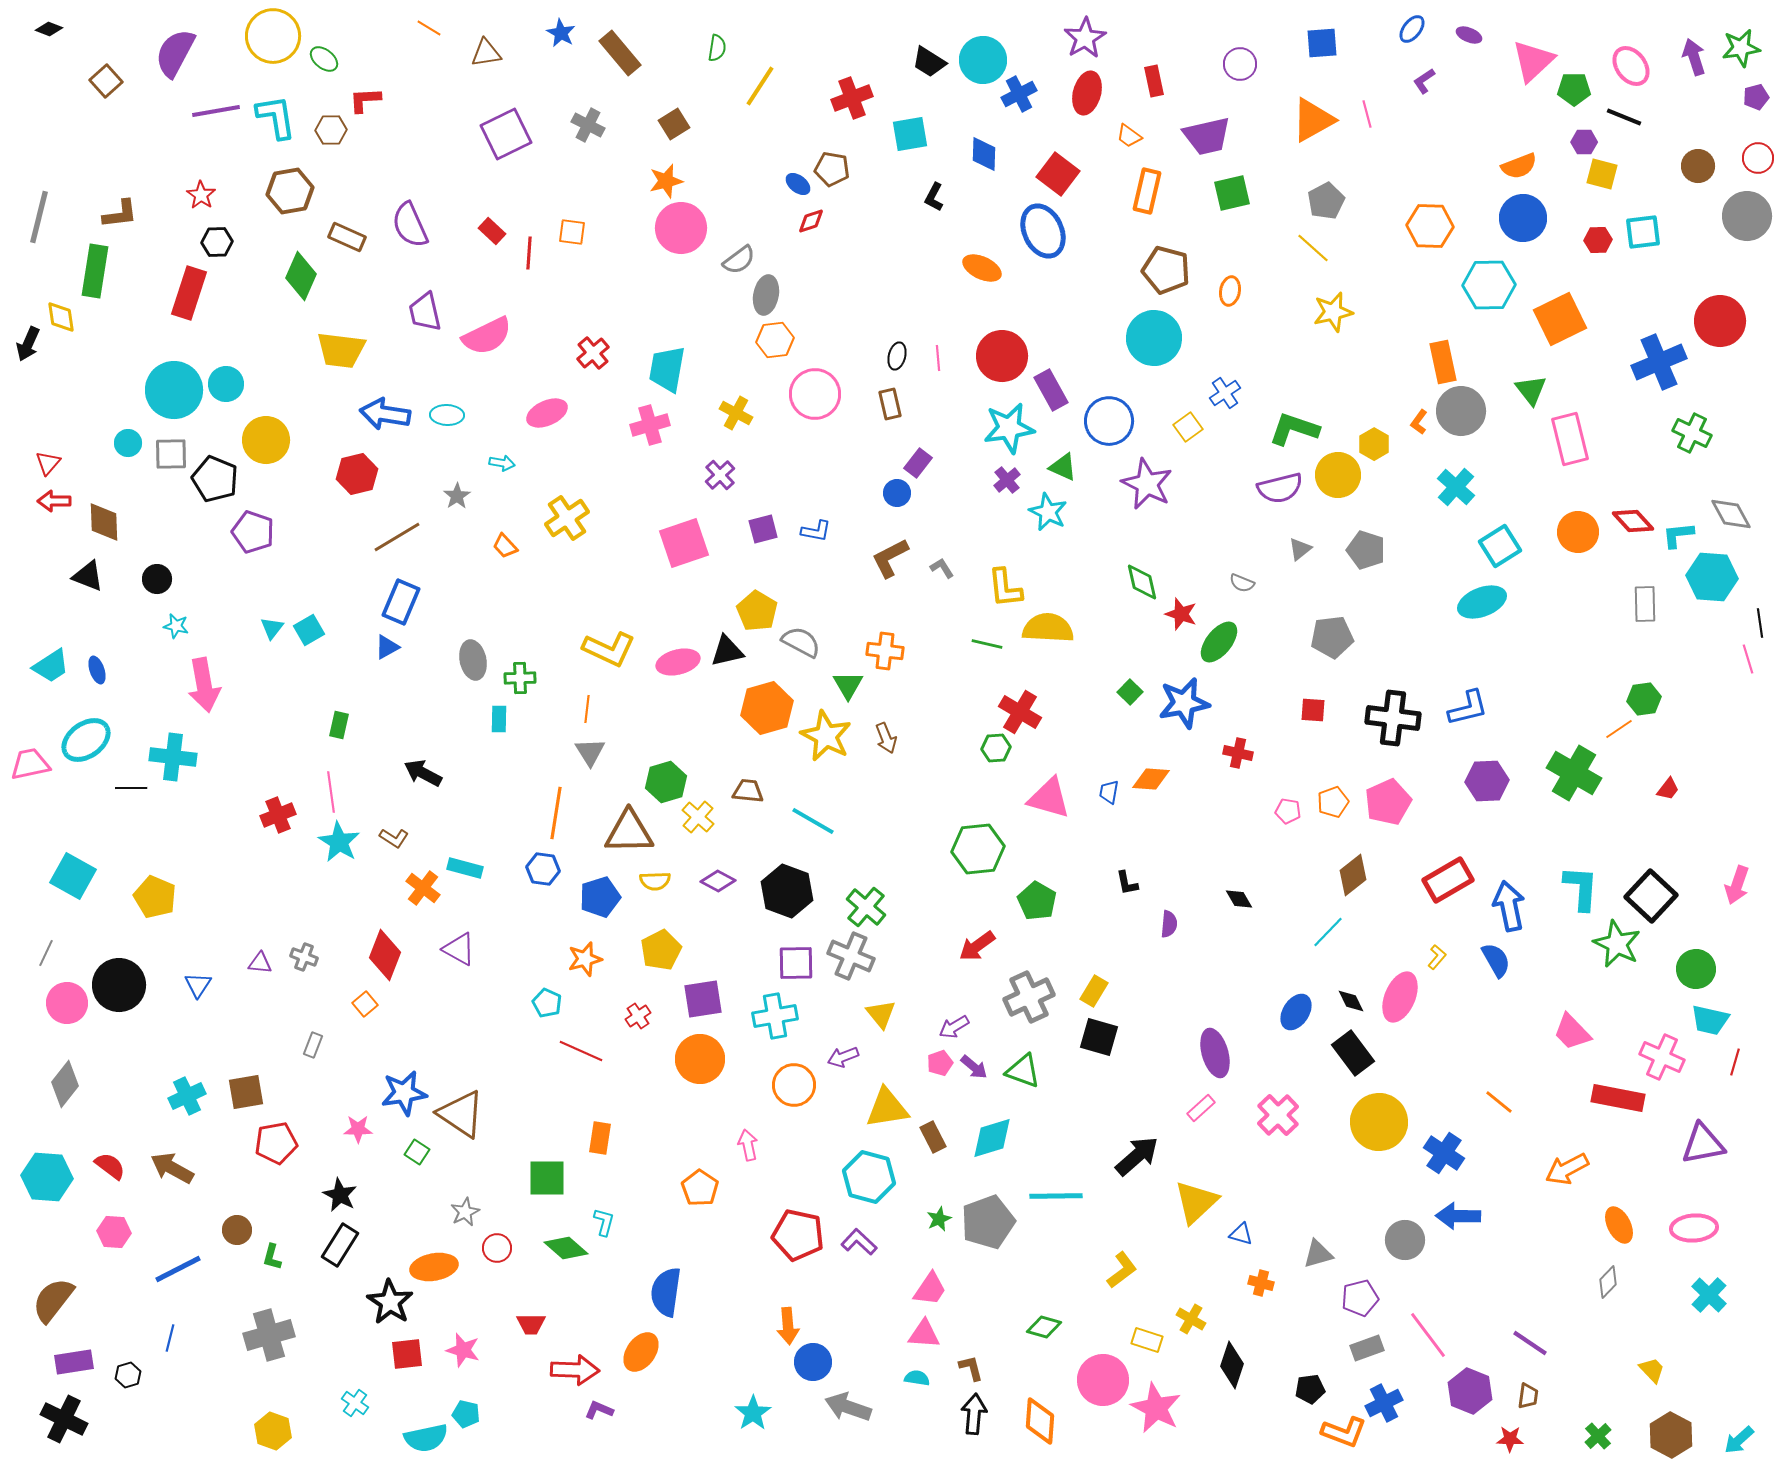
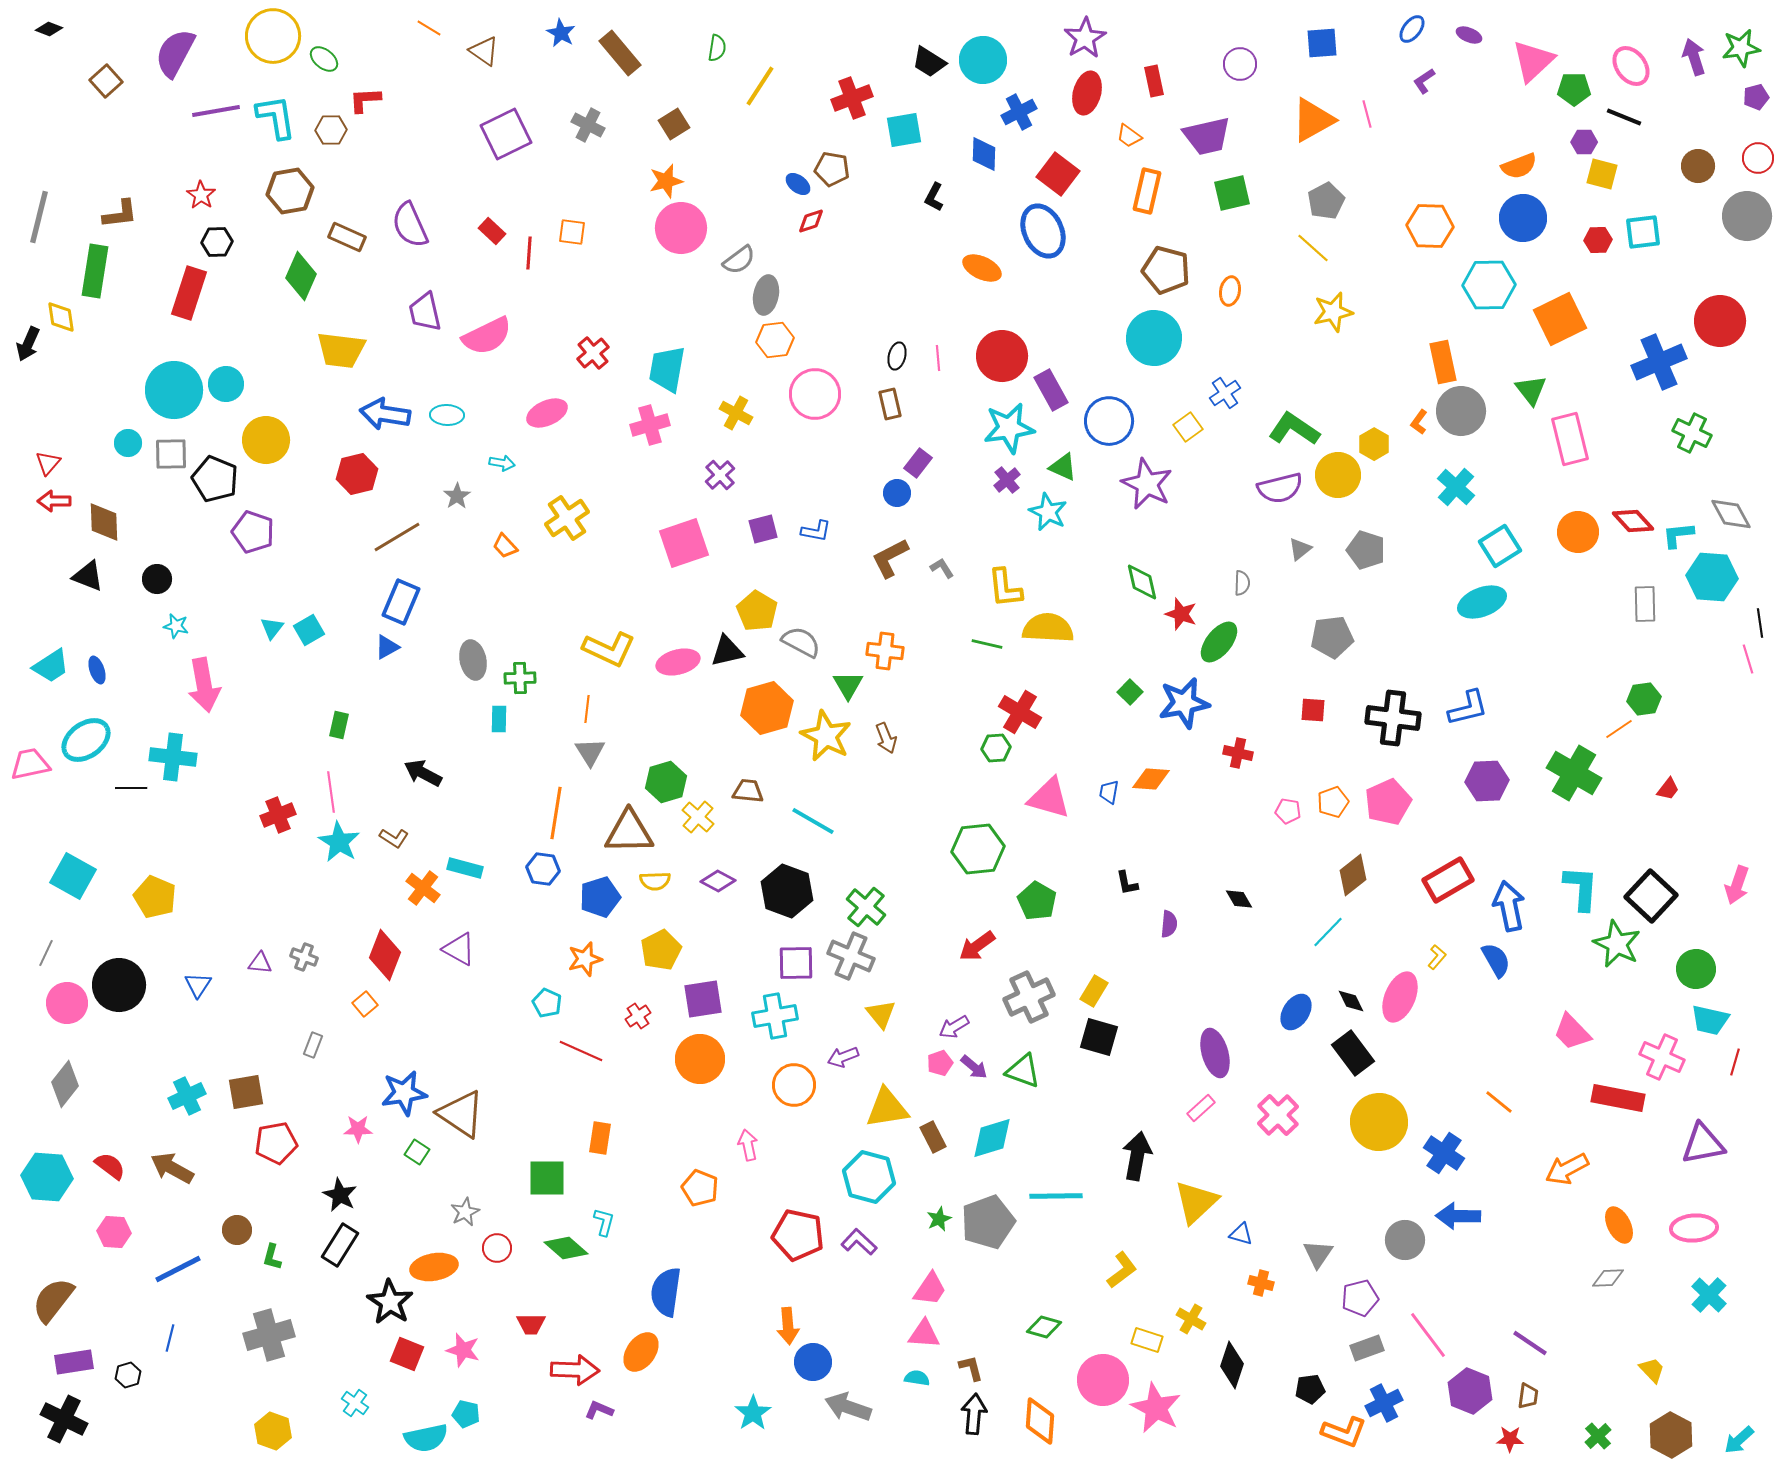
brown triangle at (486, 53): moved 2 px left, 2 px up; rotated 44 degrees clockwise
blue cross at (1019, 94): moved 18 px down
cyan square at (910, 134): moved 6 px left, 4 px up
green L-shape at (1294, 429): rotated 15 degrees clockwise
gray semicircle at (1242, 583): rotated 110 degrees counterclockwise
black arrow at (1137, 1156): rotated 39 degrees counterclockwise
orange pentagon at (700, 1188): rotated 12 degrees counterclockwise
gray triangle at (1318, 1254): rotated 40 degrees counterclockwise
gray diamond at (1608, 1282): moved 4 px up; rotated 44 degrees clockwise
red square at (407, 1354): rotated 28 degrees clockwise
